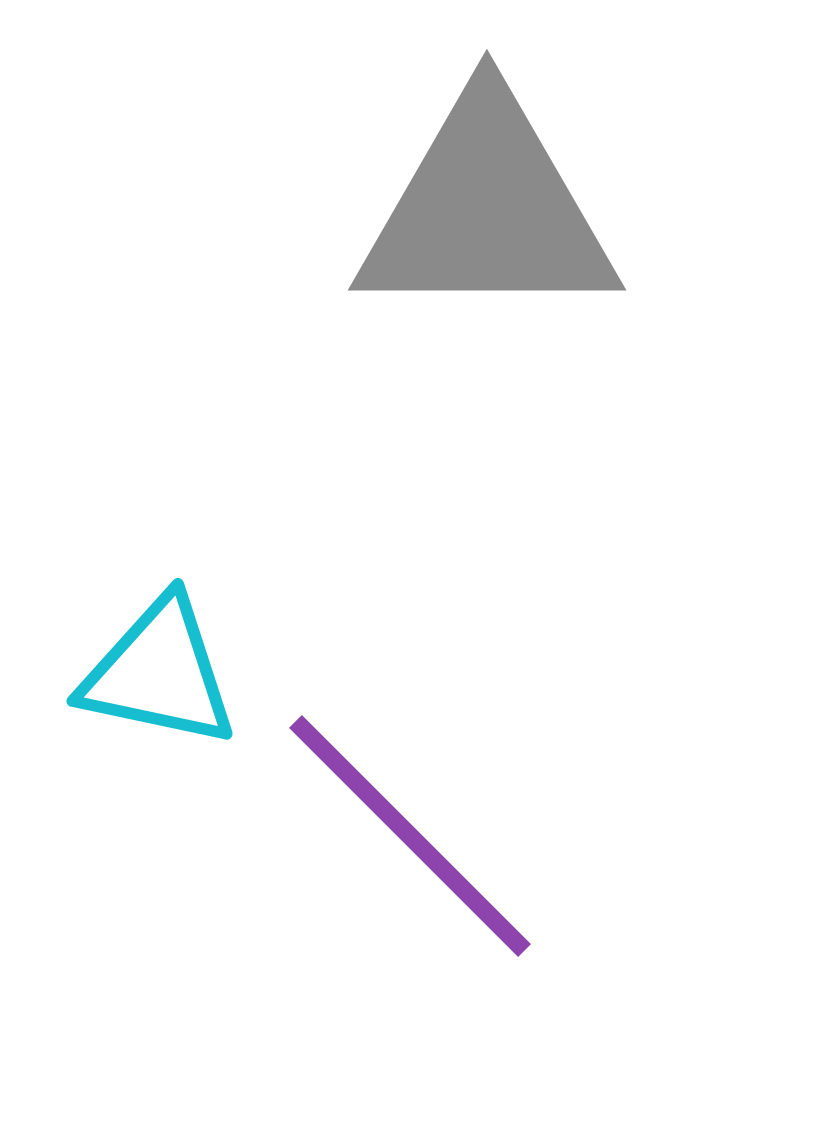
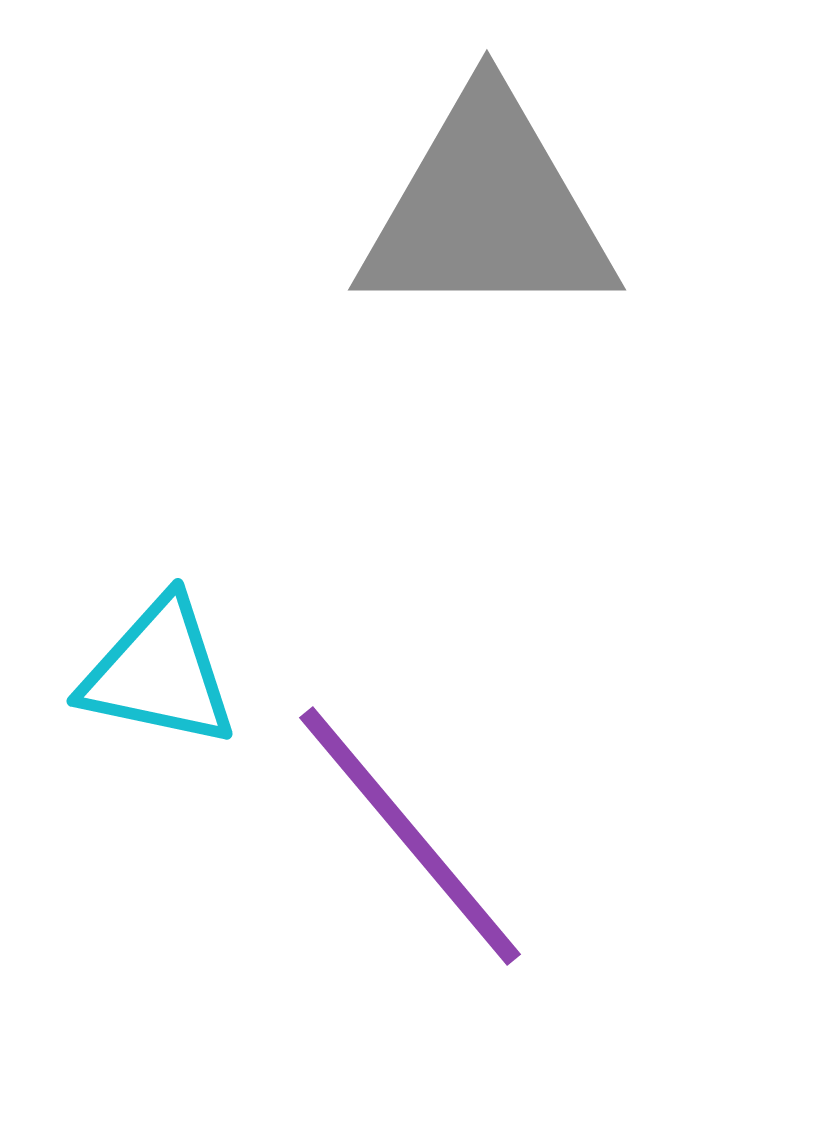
purple line: rotated 5 degrees clockwise
